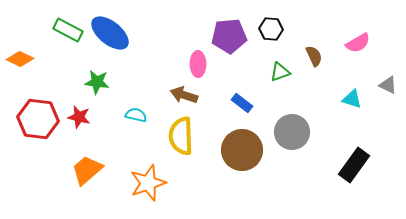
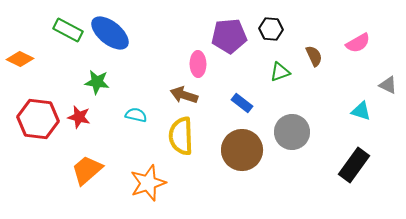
cyan triangle: moved 9 px right, 12 px down
